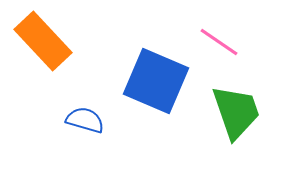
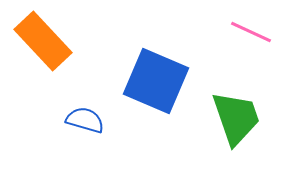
pink line: moved 32 px right, 10 px up; rotated 9 degrees counterclockwise
green trapezoid: moved 6 px down
